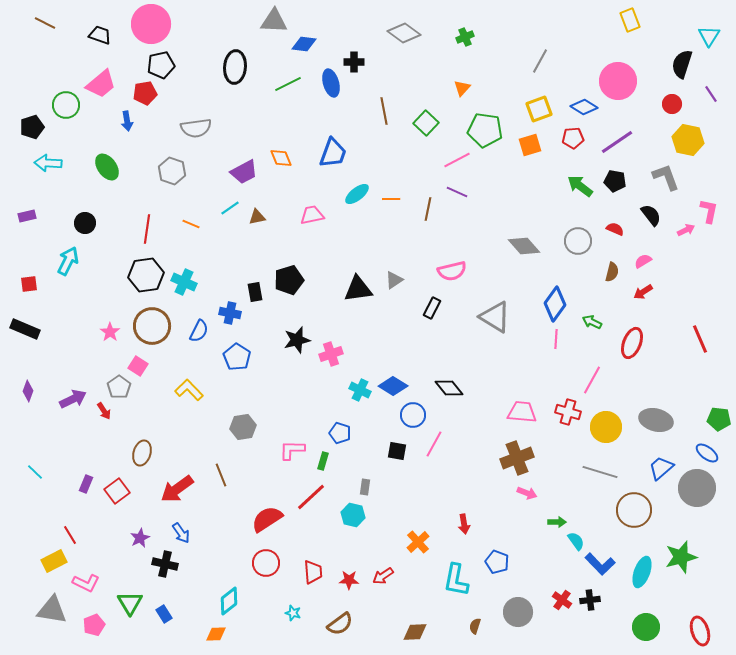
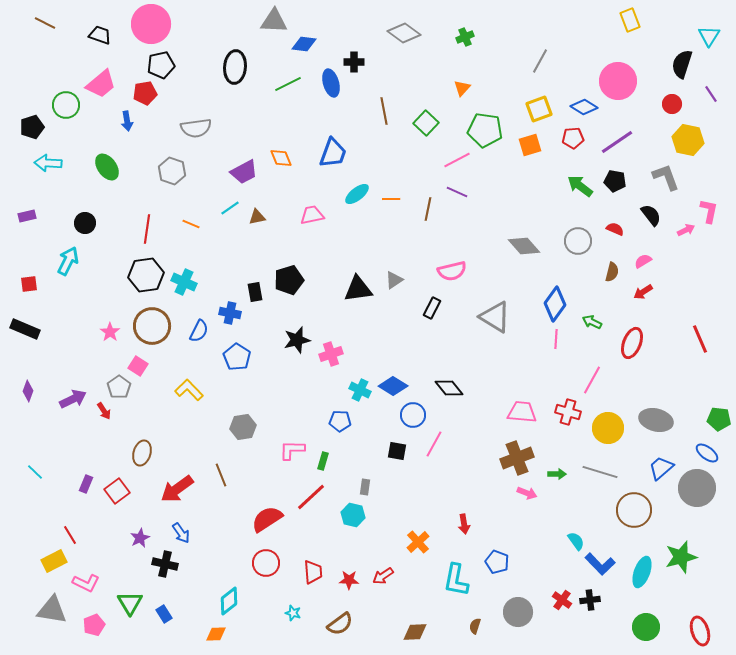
yellow circle at (606, 427): moved 2 px right, 1 px down
blue pentagon at (340, 433): moved 12 px up; rotated 15 degrees counterclockwise
green arrow at (557, 522): moved 48 px up
